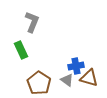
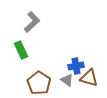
gray L-shape: rotated 25 degrees clockwise
